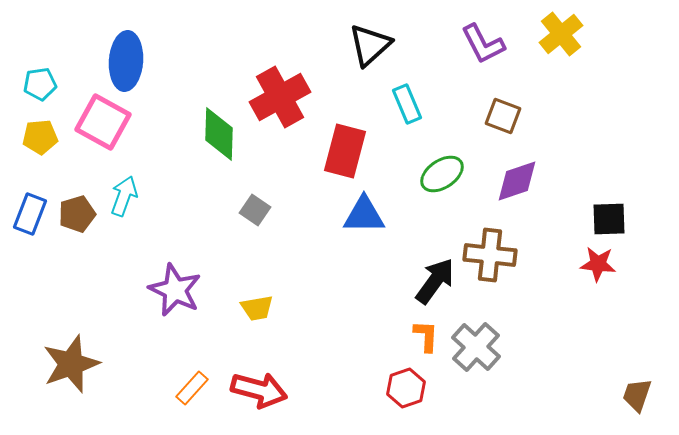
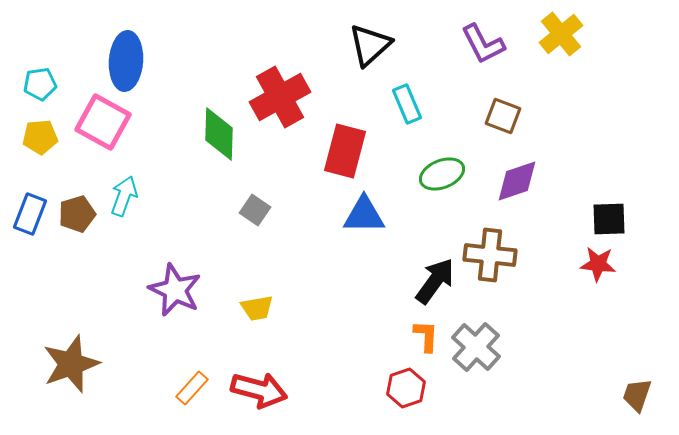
green ellipse: rotated 12 degrees clockwise
